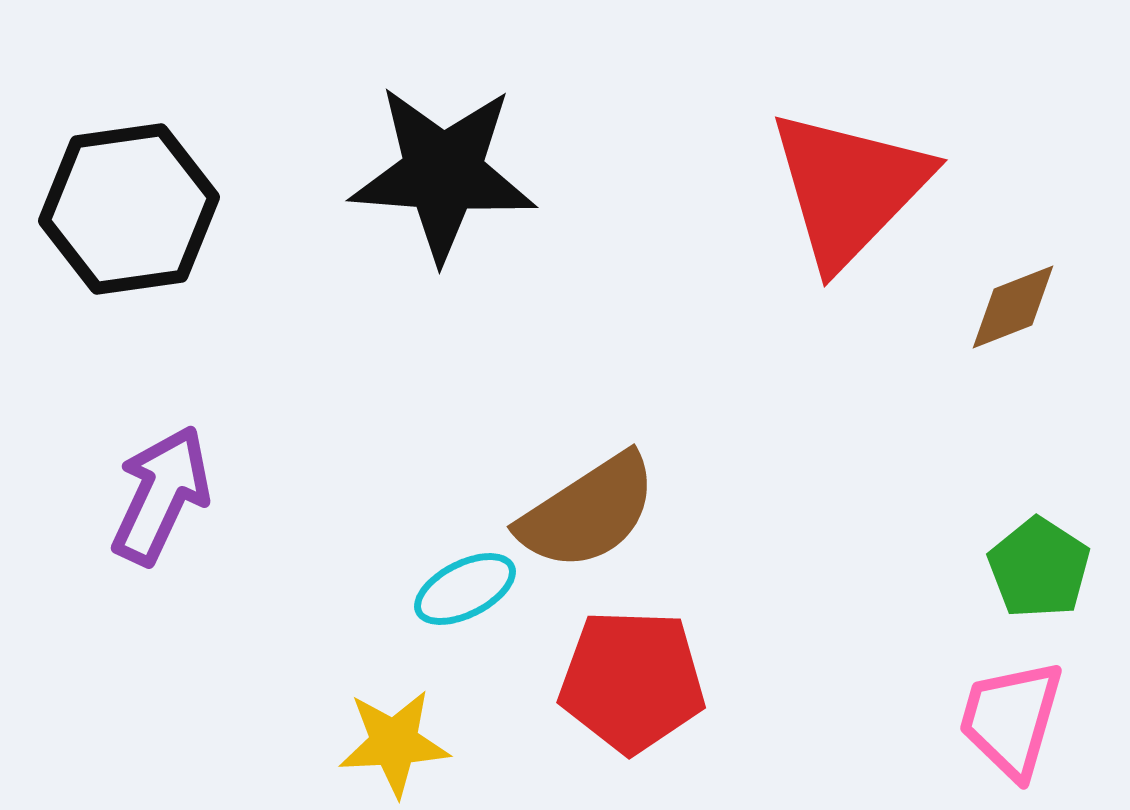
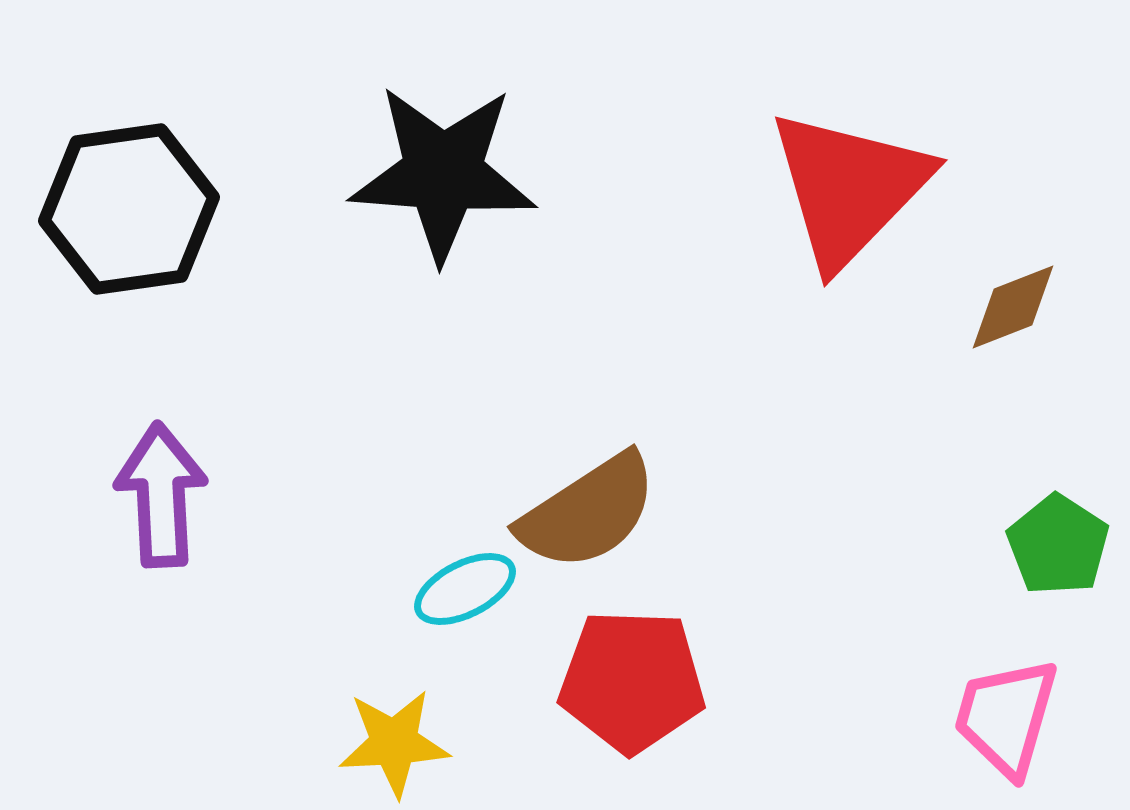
purple arrow: rotated 28 degrees counterclockwise
green pentagon: moved 19 px right, 23 px up
pink trapezoid: moved 5 px left, 2 px up
